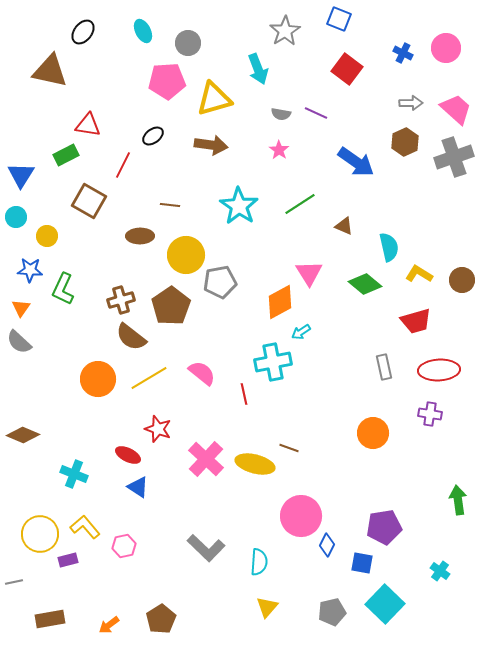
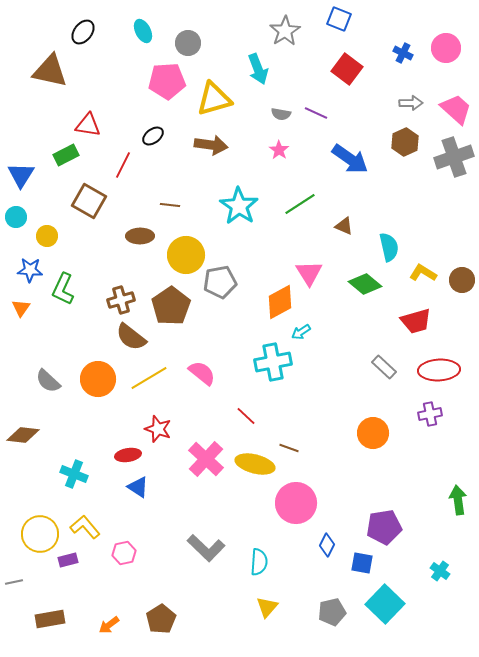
blue arrow at (356, 162): moved 6 px left, 3 px up
yellow L-shape at (419, 274): moved 4 px right, 1 px up
gray semicircle at (19, 342): moved 29 px right, 39 px down
gray rectangle at (384, 367): rotated 35 degrees counterclockwise
red line at (244, 394): moved 2 px right, 22 px down; rotated 35 degrees counterclockwise
purple cross at (430, 414): rotated 20 degrees counterclockwise
brown diamond at (23, 435): rotated 16 degrees counterclockwise
red ellipse at (128, 455): rotated 35 degrees counterclockwise
pink circle at (301, 516): moved 5 px left, 13 px up
pink hexagon at (124, 546): moved 7 px down
